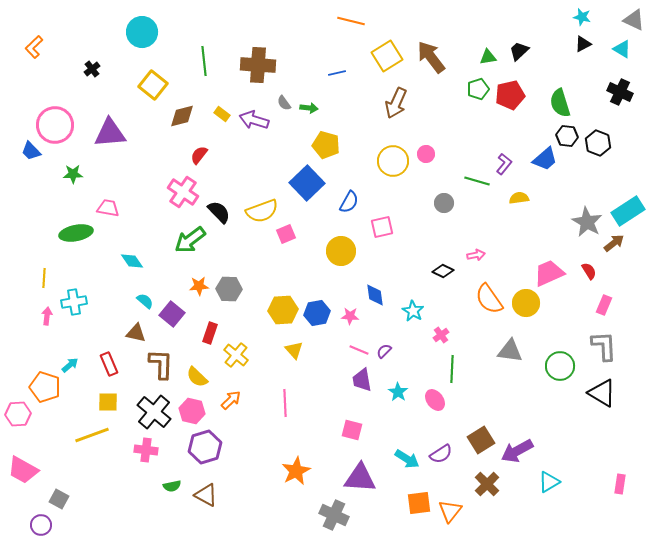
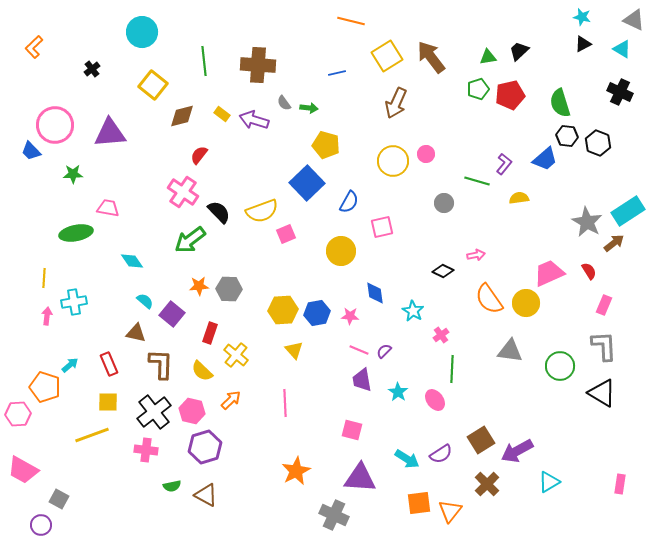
blue diamond at (375, 295): moved 2 px up
yellow semicircle at (197, 377): moved 5 px right, 6 px up
black cross at (154, 412): rotated 12 degrees clockwise
